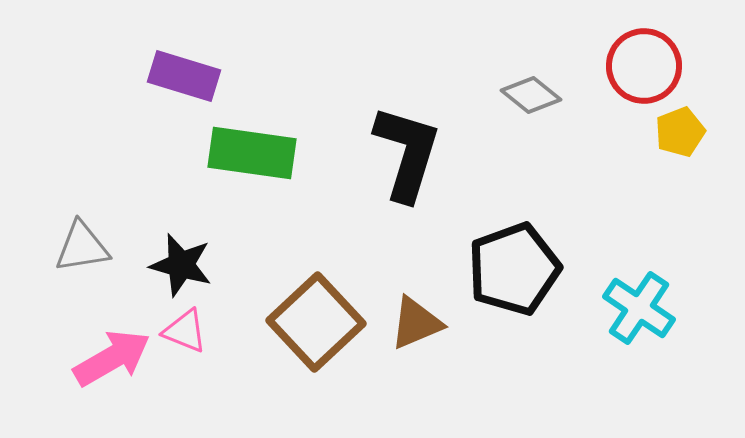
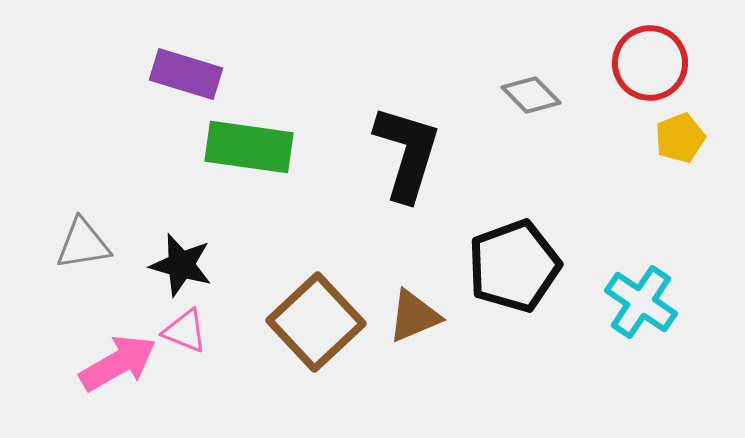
red circle: moved 6 px right, 3 px up
purple rectangle: moved 2 px right, 2 px up
gray diamond: rotated 6 degrees clockwise
yellow pentagon: moved 6 px down
green rectangle: moved 3 px left, 6 px up
gray triangle: moved 1 px right, 3 px up
black pentagon: moved 3 px up
cyan cross: moved 2 px right, 6 px up
brown triangle: moved 2 px left, 7 px up
pink arrow: moved 6 px right, 5 px down
